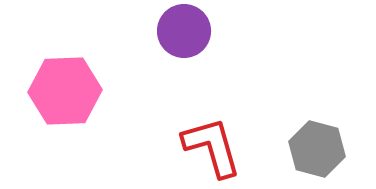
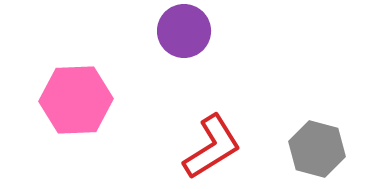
pink hexagon: moved 11 px right, 9 px down
red L-shape: rotated 74 degrees clockwise
